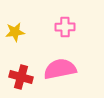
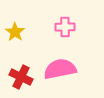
yellow star: rotated 30 degrees counterclockwise
red cross: rotated 10 degrees clockwise
